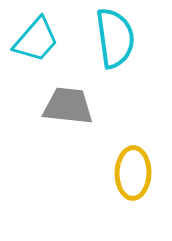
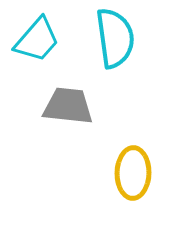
cyan trapezoid: moved 1 px right
